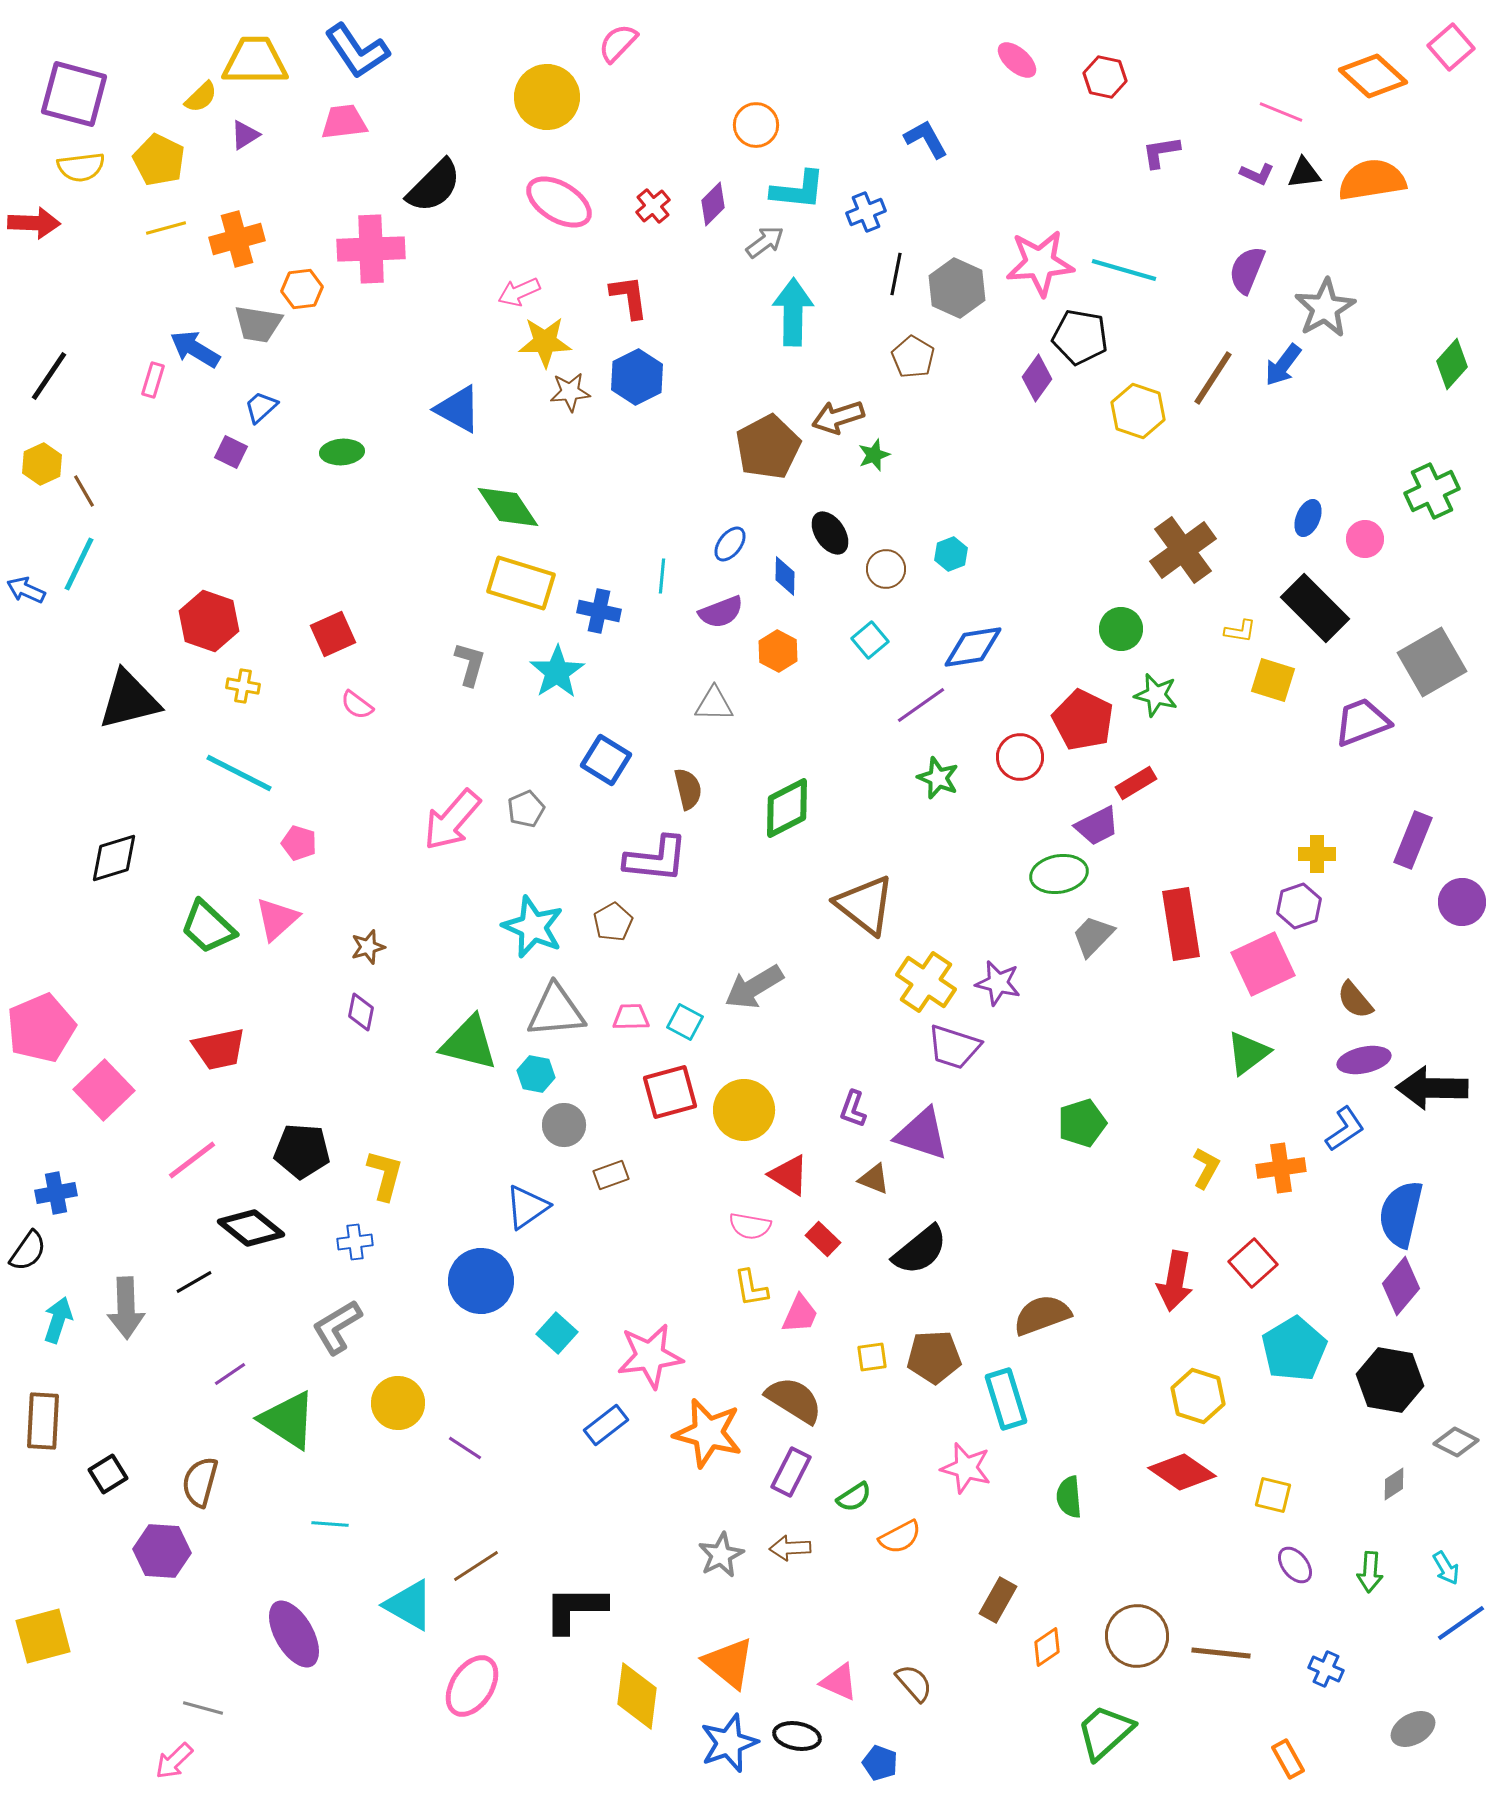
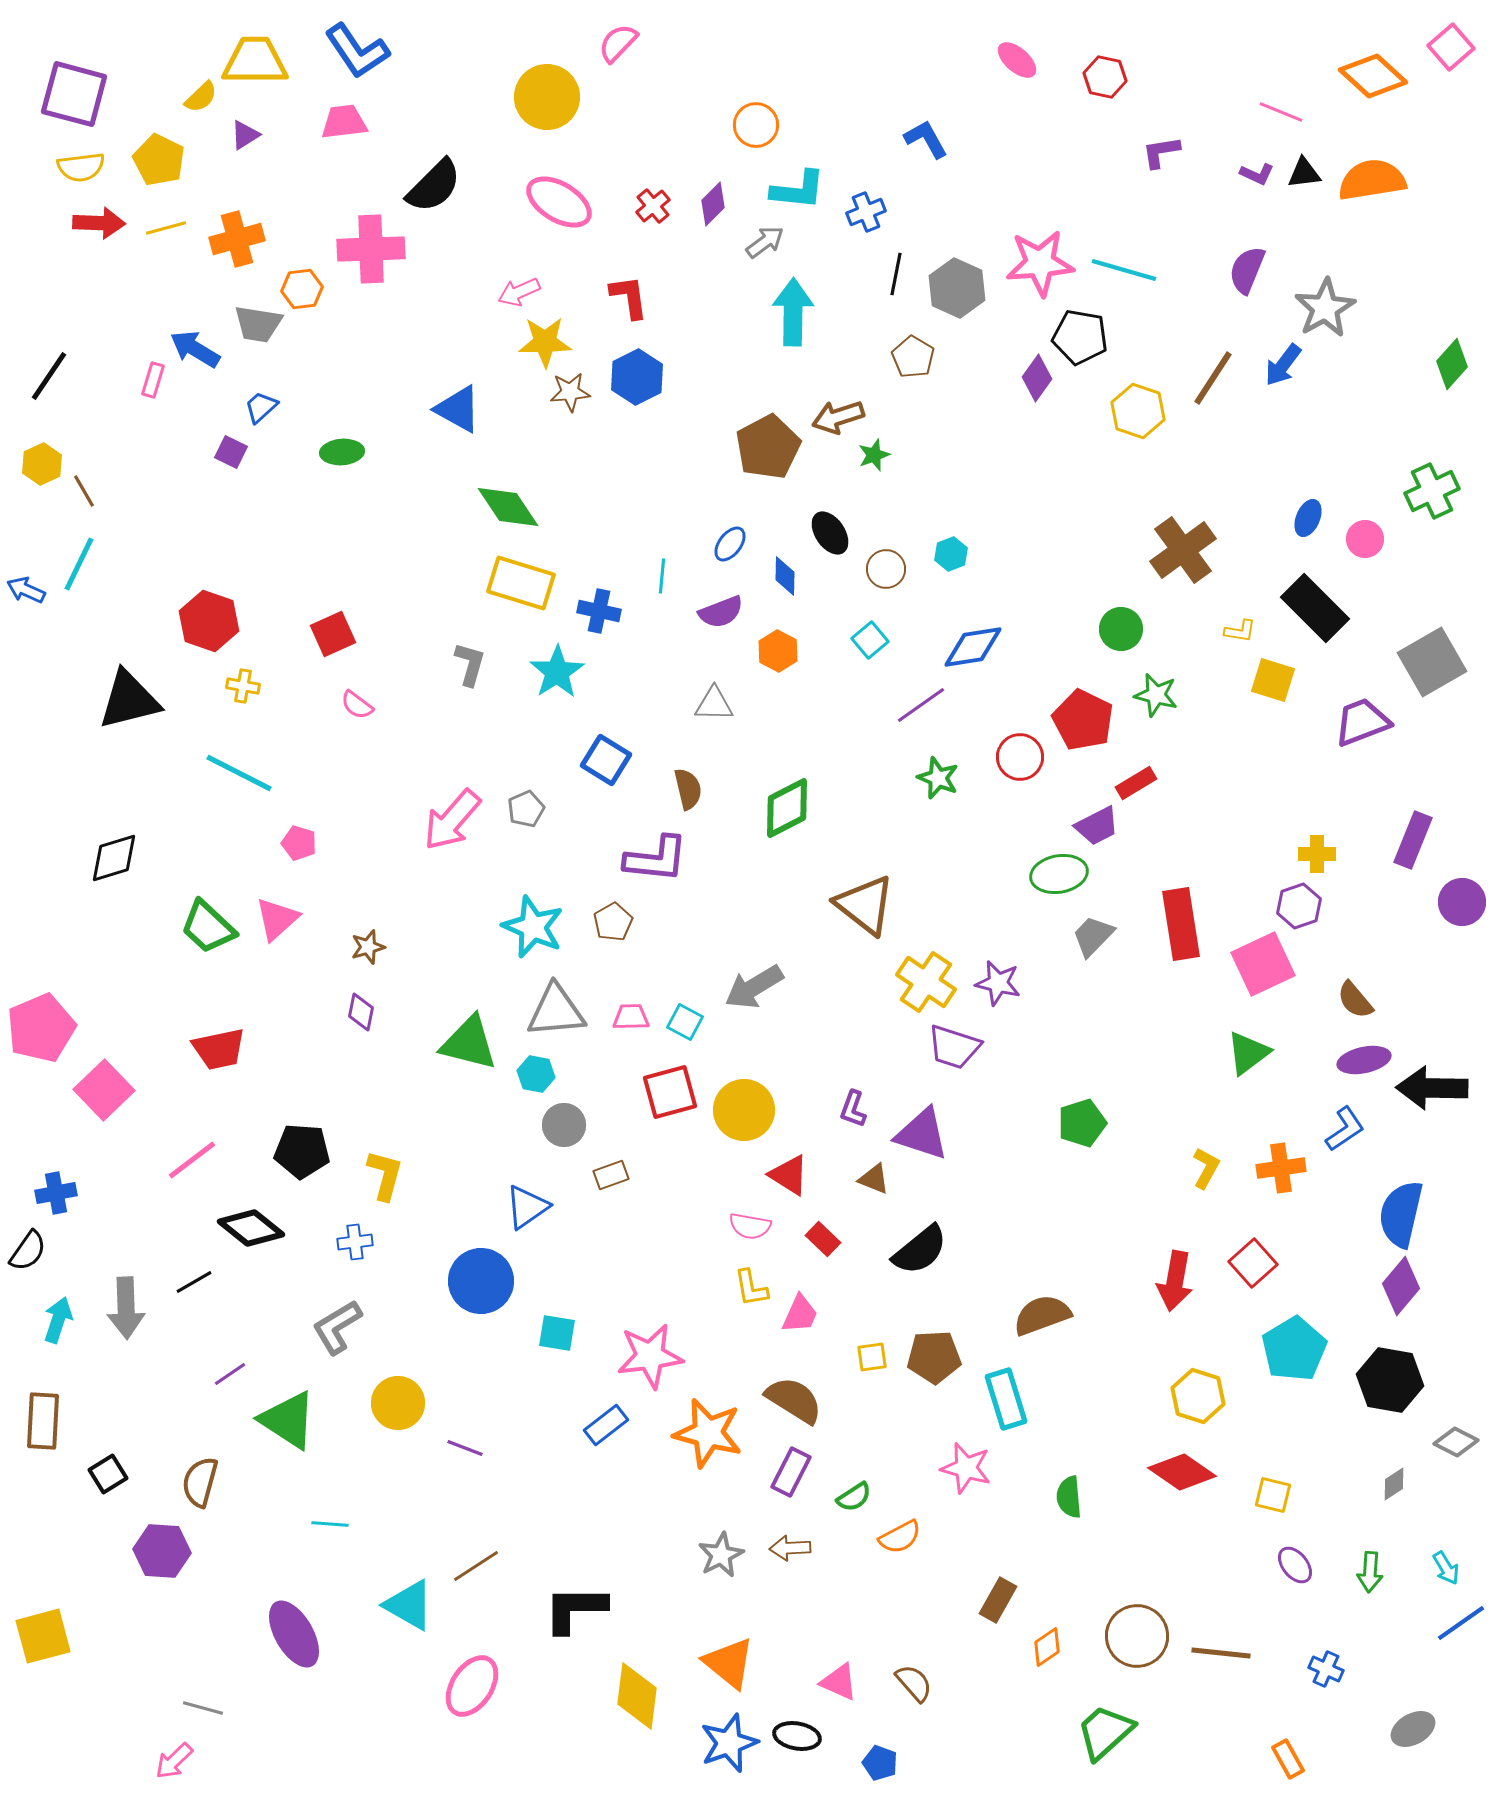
red arrow at (34, 223): moved 65 px right
cyan square at (557, 1333): rotated 33 degrees counterclockwise
purple line at (465, 1448): rotated 12 degrees counterclockwise
